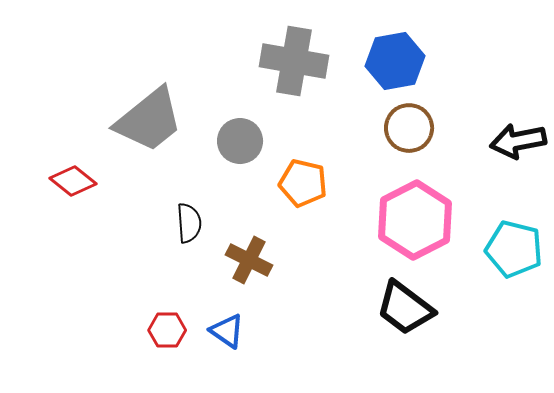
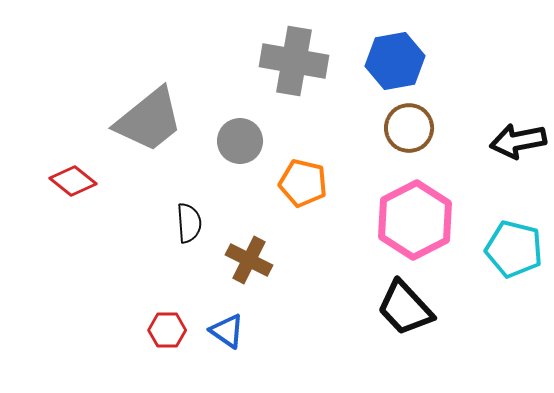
black trapezoid: rotated 10 degrees clockwise
